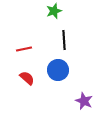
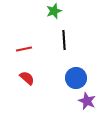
blue circle: moved 18 px right, 8 px down
purple star: moved 3 px right
